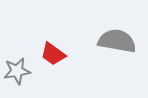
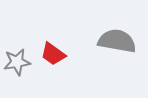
gray star: moved 9 px up
